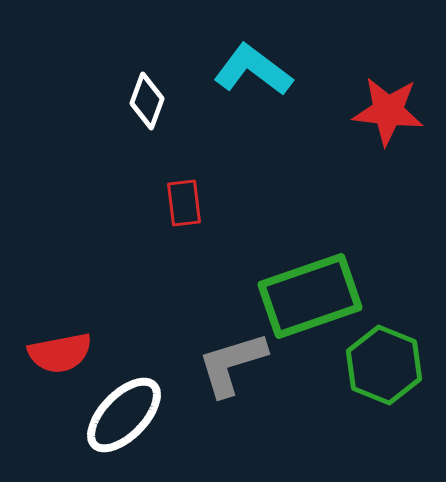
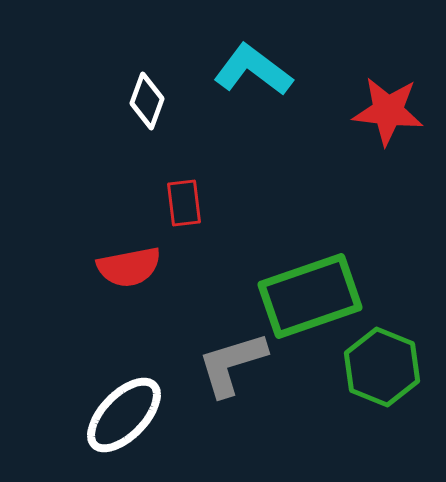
red semicircle: moved 69 px right, 86 px up
green hexagon: moved 2 px left, 2 px down
